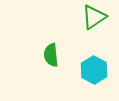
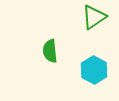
green semicircle: moved 1 px left, 4 px up
